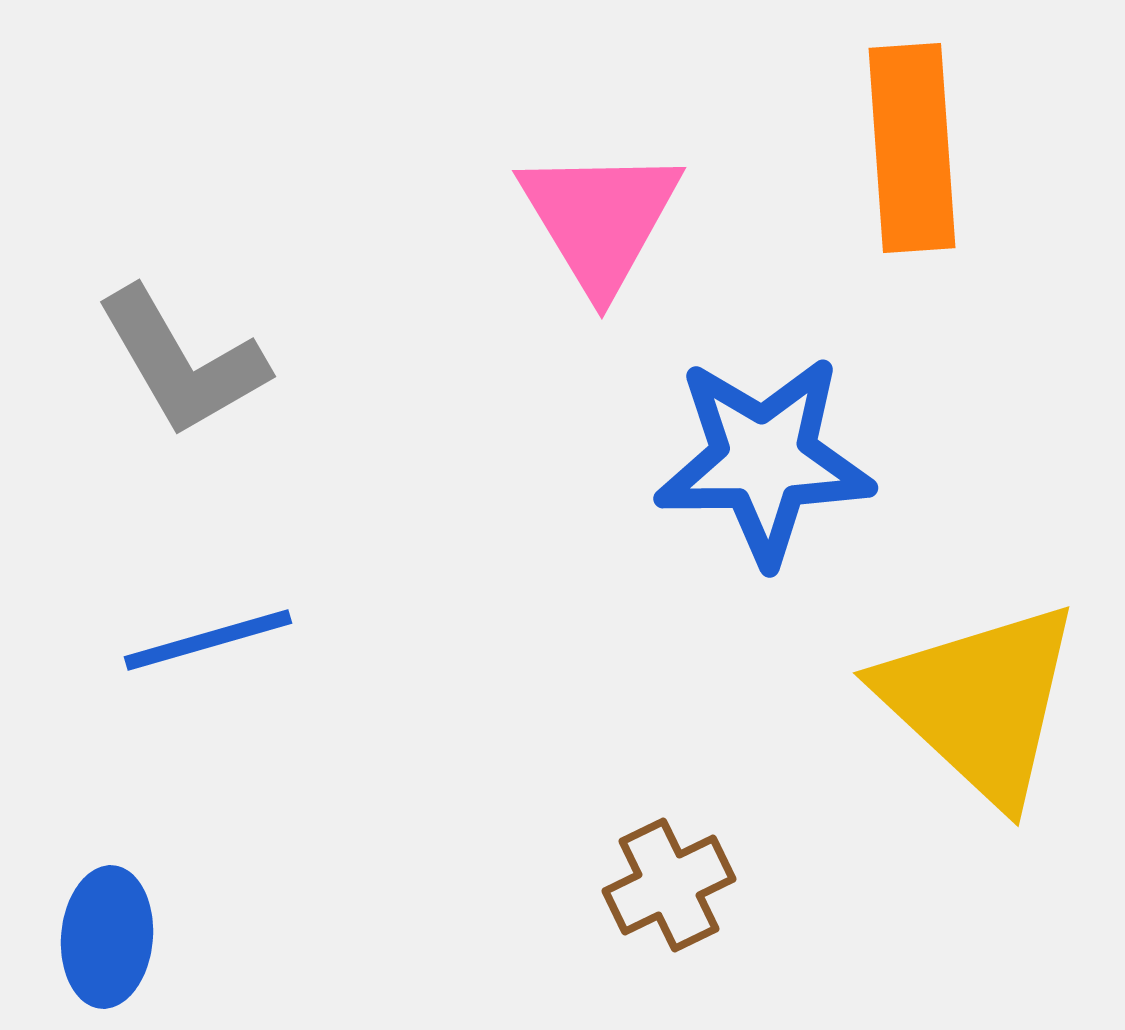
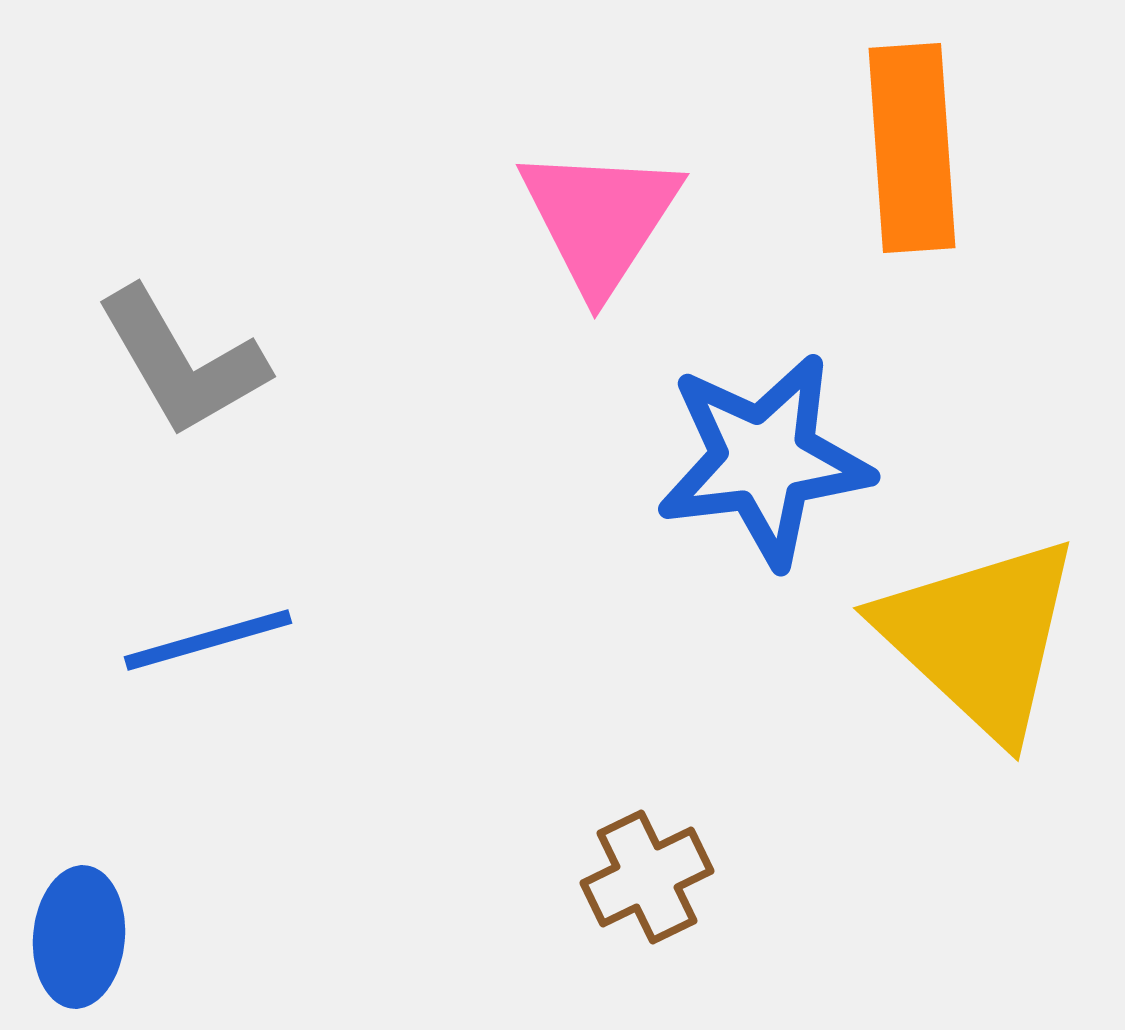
pink triangle: rotated 4 degrees clockwise
blue star: rotated 6 degrees counterclockwise
yellow triangle: moved 65 px up
brown cross: moved 22 px left, 8 px up
blue ellipse: moved 28 px left
